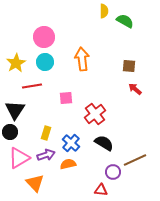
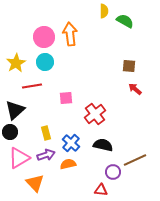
orange arrow: moved 12 px left, 25 px up
black triangle: rotated 15 degrees clockwise
yellow rectangle: rotated 32 degrees counterclockwise
black semicircle: moved 1 px left, 2 px down; rotated 18 degrees counterclockwise
